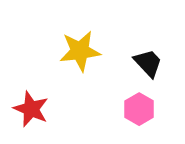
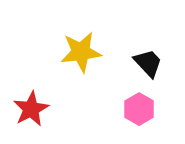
yellow star: moved 1 px right, 1 px down
red star: rotated 21 degrees clockwise
